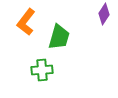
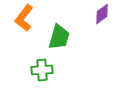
purple diamond: moved 2 px left; rotated 20 degrees clockwise
orange L-shape: moved 2 px left, 4 px up
